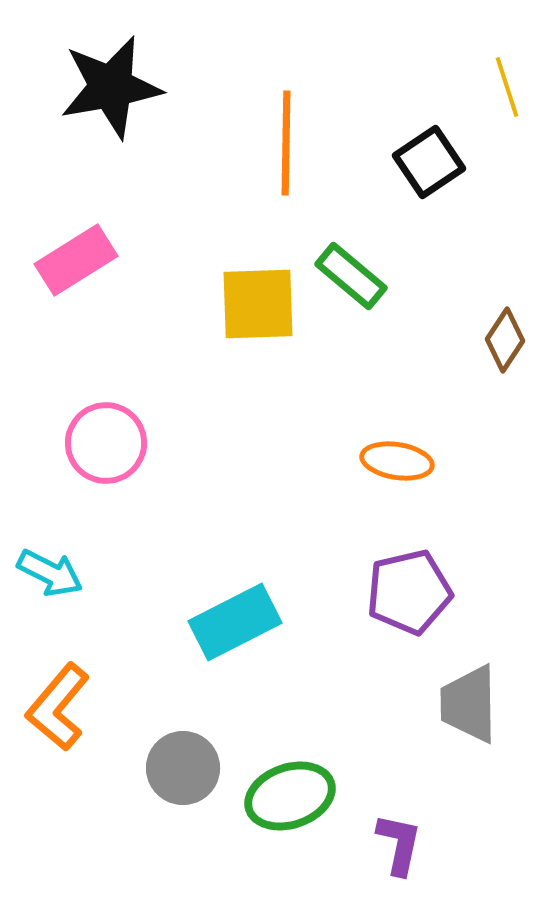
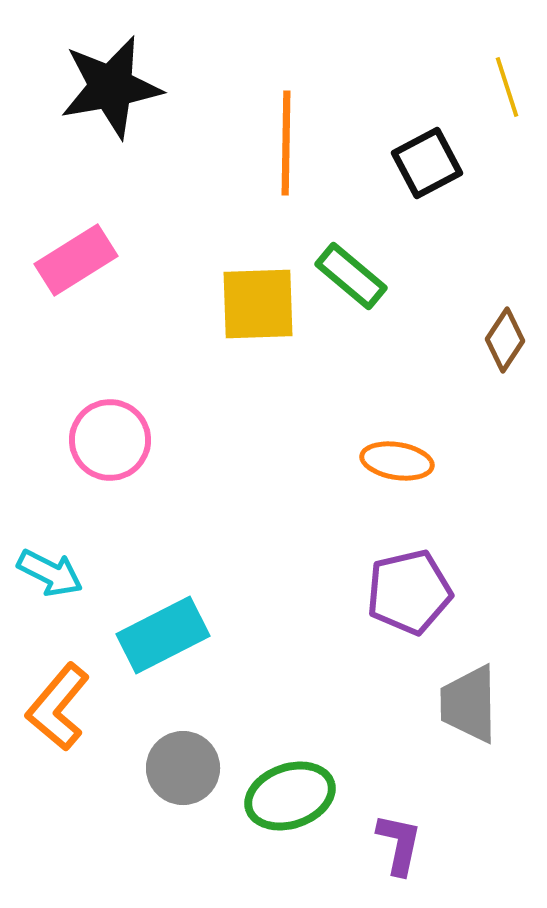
black square: moved 2 px left, 1 px down; rotated 6 degrees clockwise
pink circle: moved 4 px right, 3 px up
cyan rectangle: moved 72 px left, 13 px down
